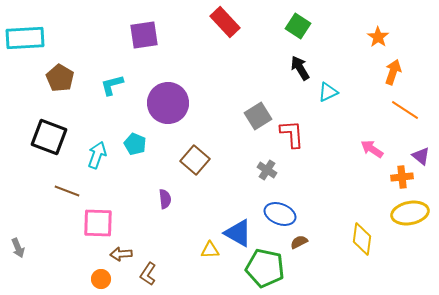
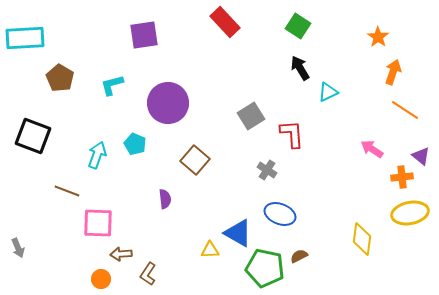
gray square: moved 7 px left
black square: moved 16 px left, 1 px up
brown semicircle: moved 14 px down
